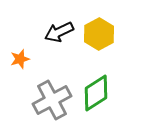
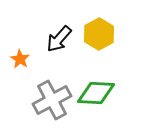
black arrow: moved 7 px down; rotated 24 degrees counterclockwise
orange star: rotated 24 degrees counterclockwise
green diamond: rotated 36 degrees clockwise
